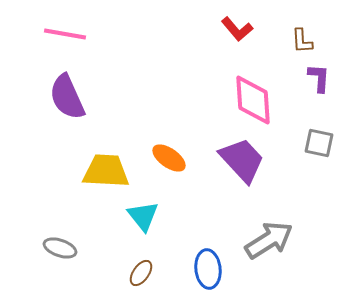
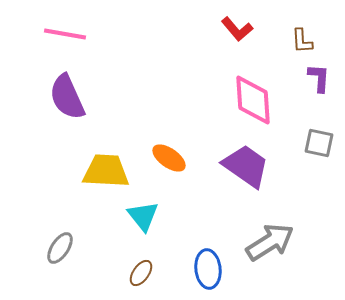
purple trapezoid: moved 4 px right, 6 px down; rotated 12 degrees counterclockwise
gray arrow: moved 1 px right, 2 px down
gray ellipse: rotated 76 degrees counterclockwise
